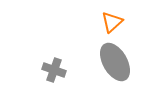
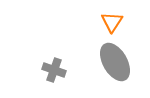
orange triangle: rotated 15 degrees counterclockwise
